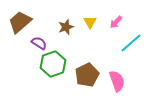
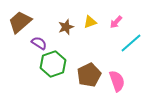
yellow triangle: rotated 40 degrees clockwise
brown pentagon: moved 2 px right
